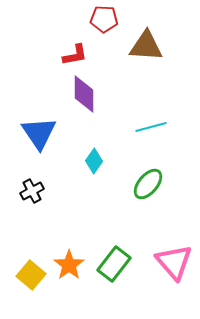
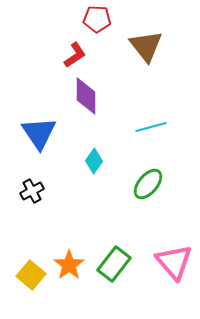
red pentagon: moved 7 px left
brown triangle: rotated 48 degrees clockwise
red L-shape: rotated 24 degrees counterclockwise
purple diamond: moved 2 px right, 2 px down
